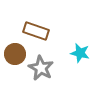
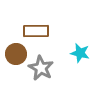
brown rectangle: rotated 20 degrees counterclockwise
brown circle: moved 1 px right
